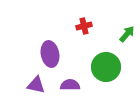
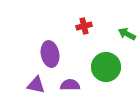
green arrow: rotated 102 degrees counterclockwise
